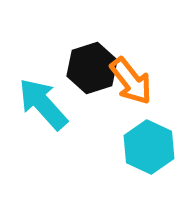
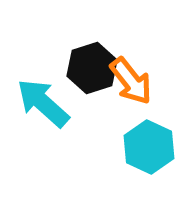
cyan arrow: moved 1 px up; rotated 6 degrees counterclockwise
